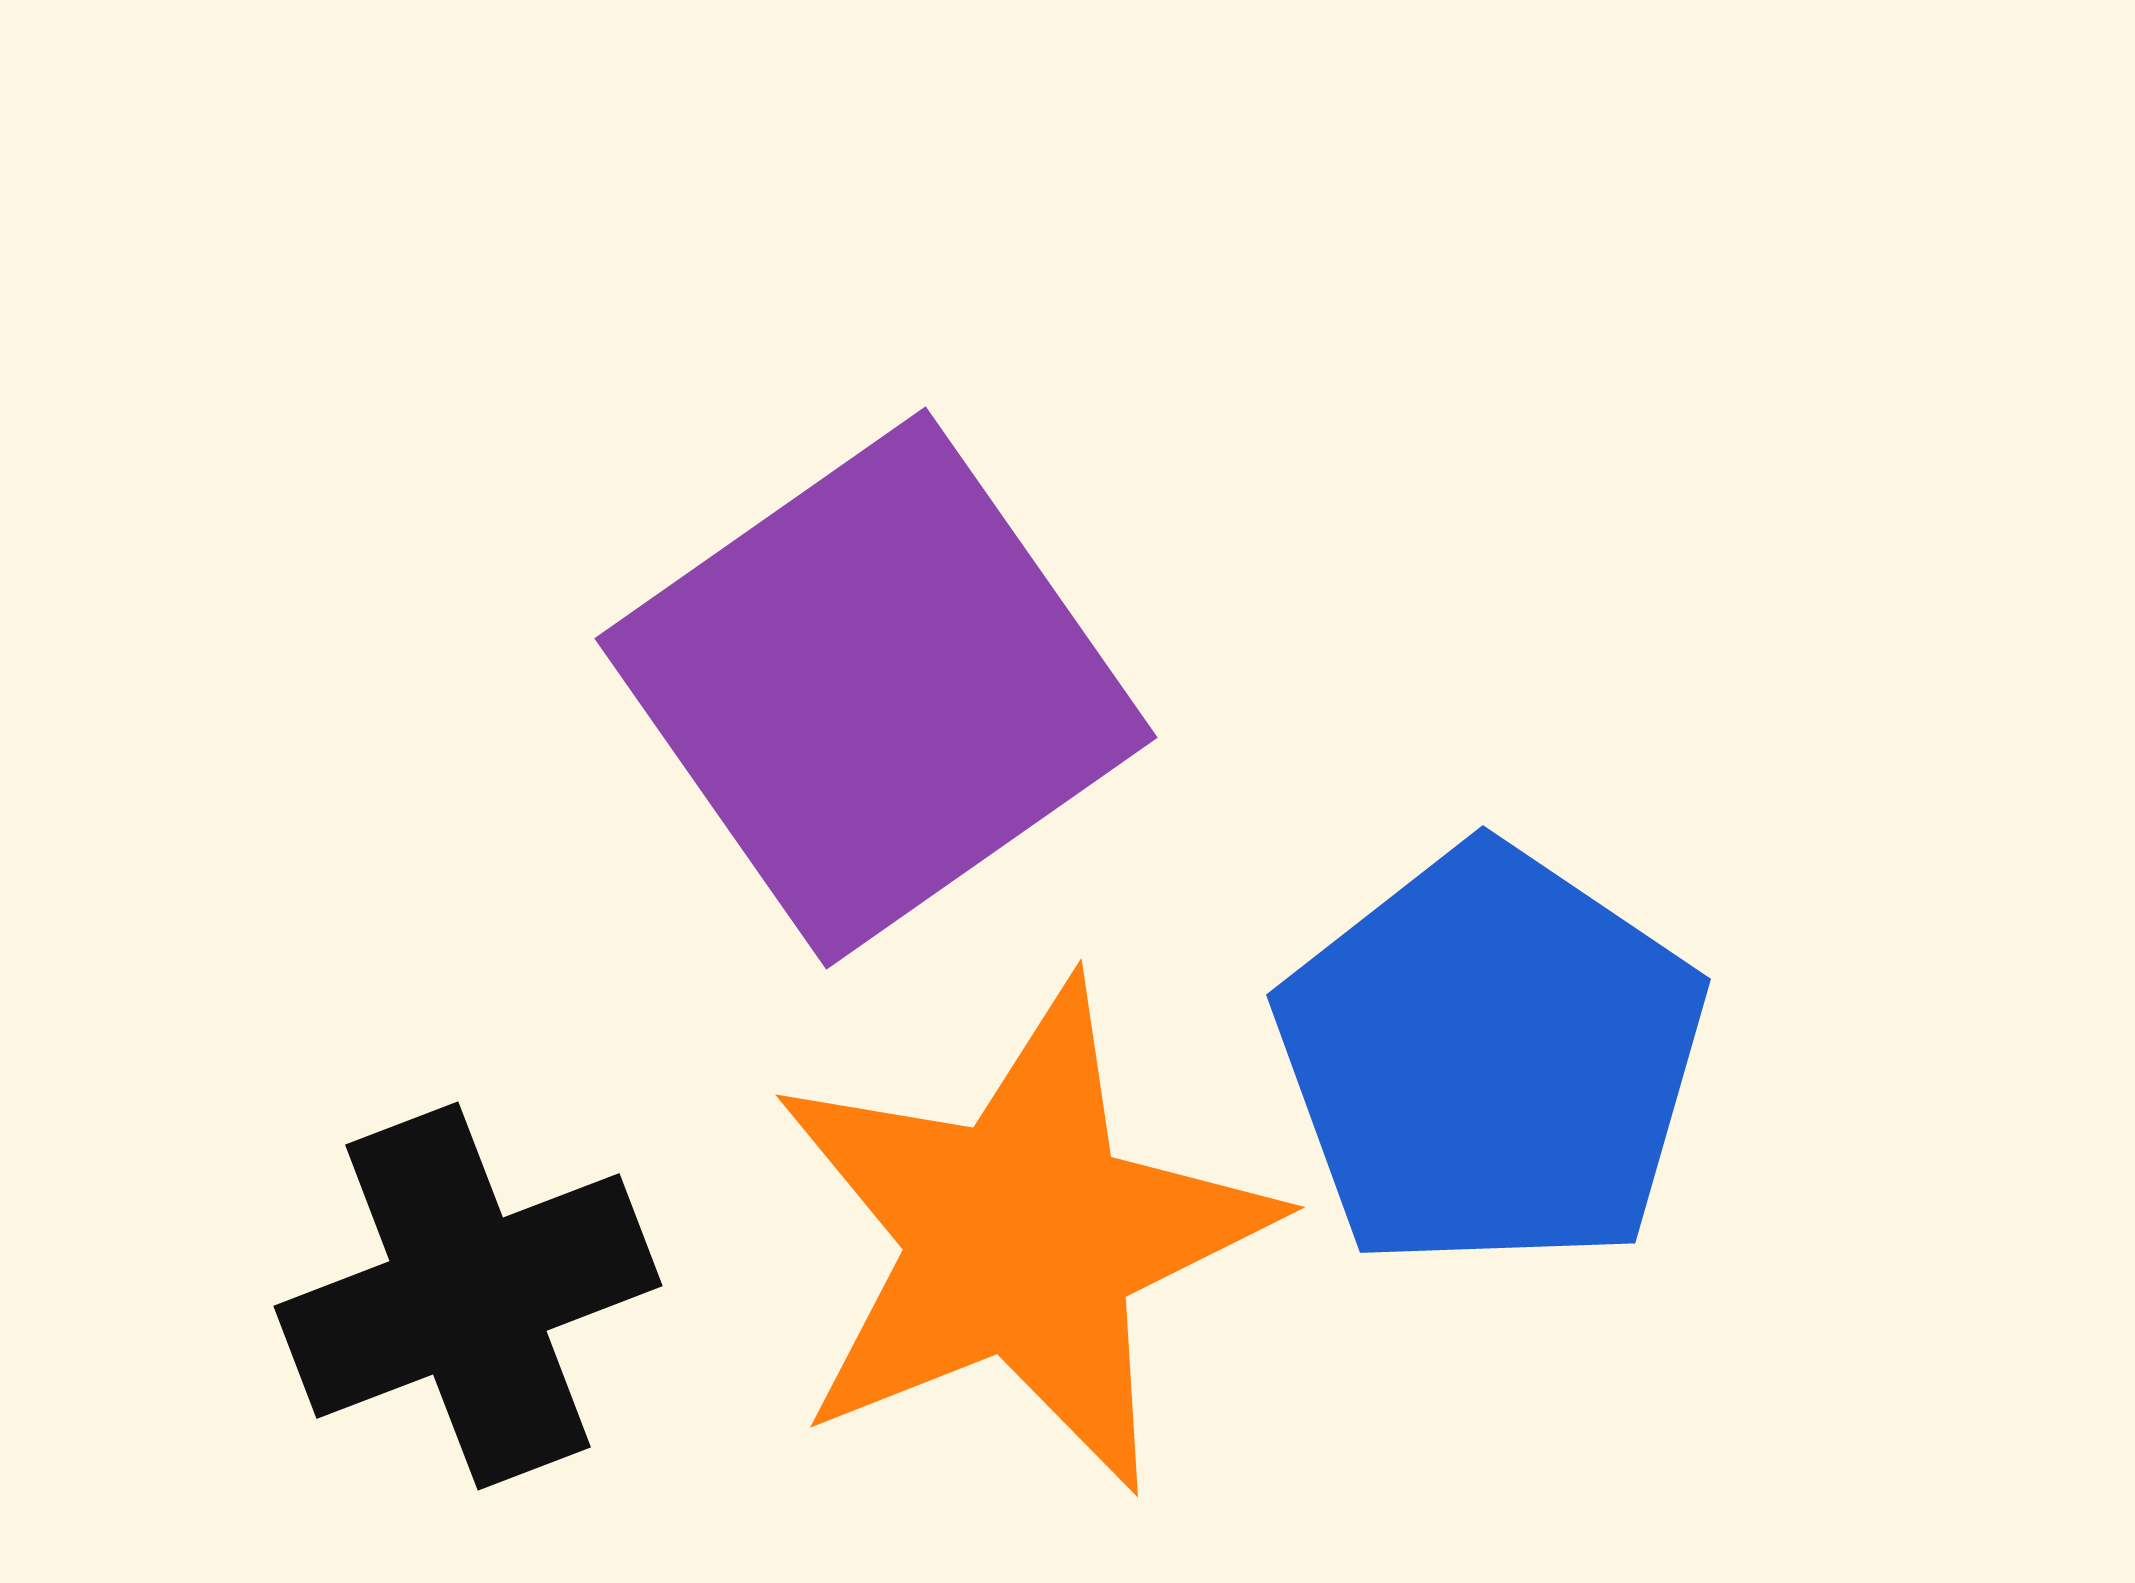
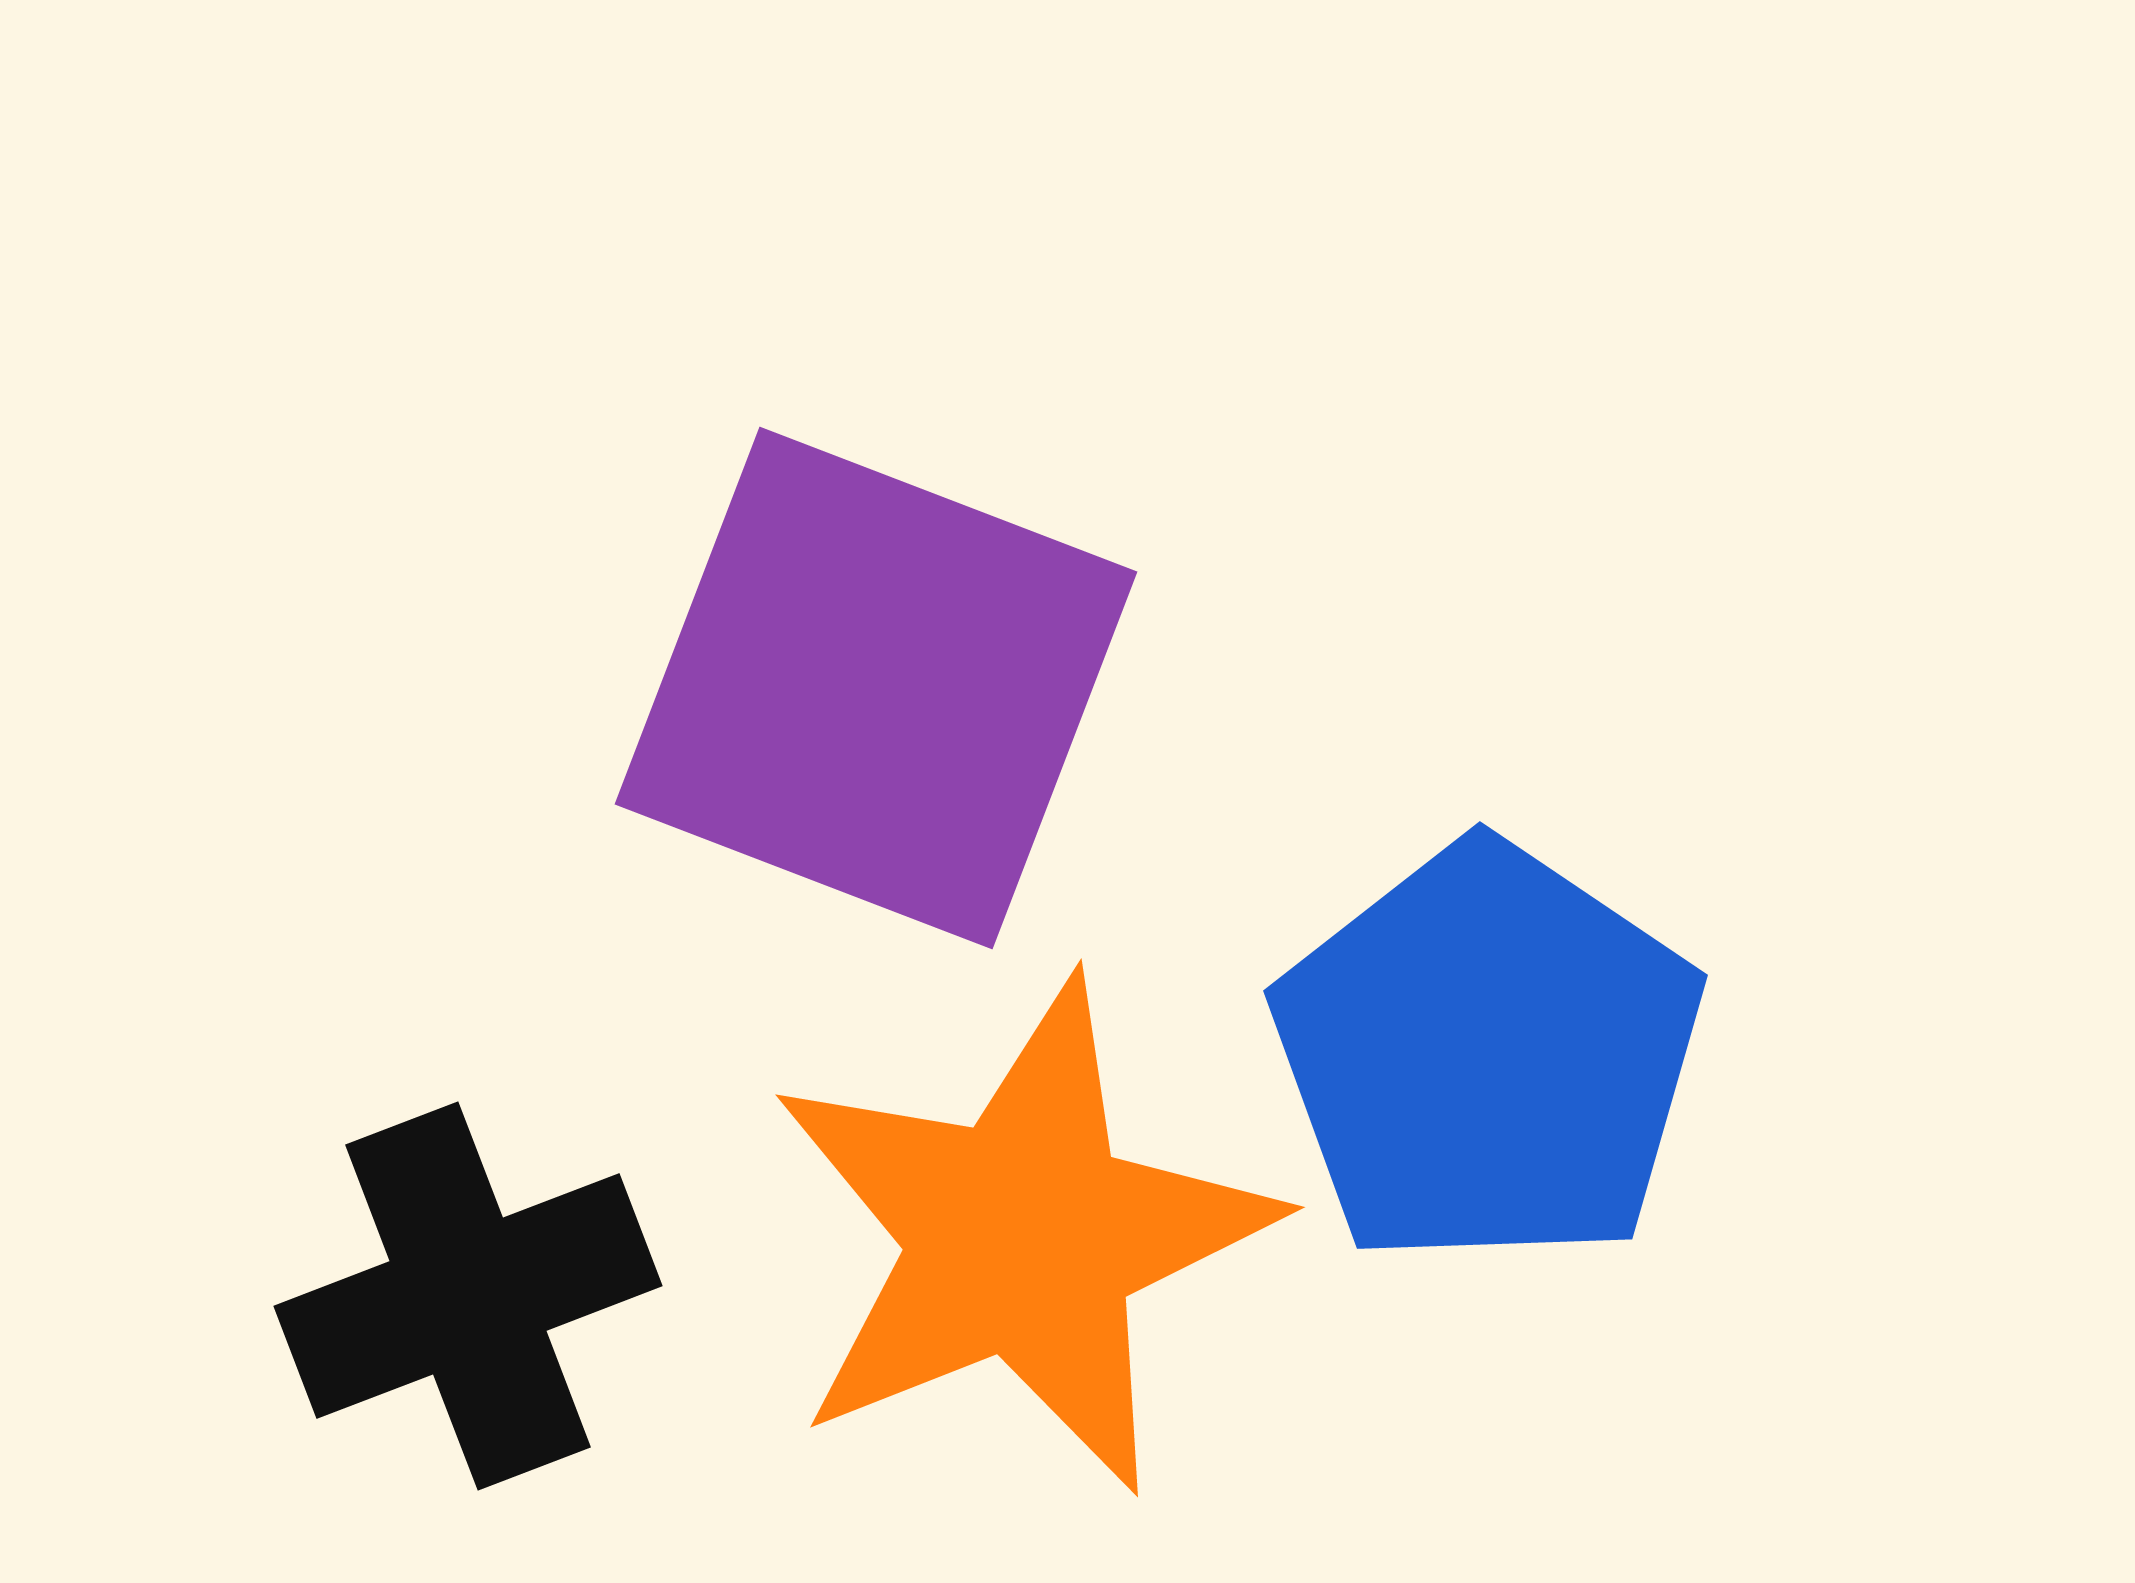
purple square: rotated 34 degrees counterclockwise
blue pentagon: moved 3 px left, 4 px up
